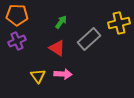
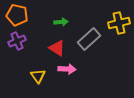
orange pentagon: rotated 10 degrees clockwise
green arrow: rotated 48 degrees clockwise
pink arrow: moved 4 px right, 5 px up
